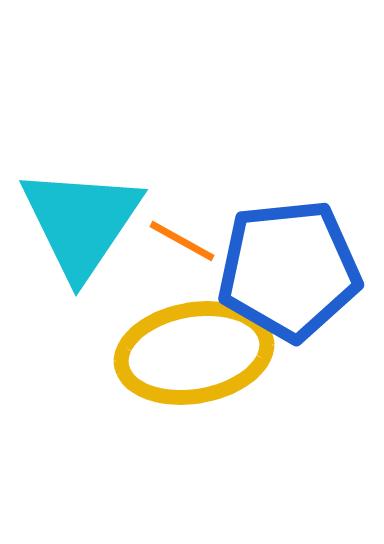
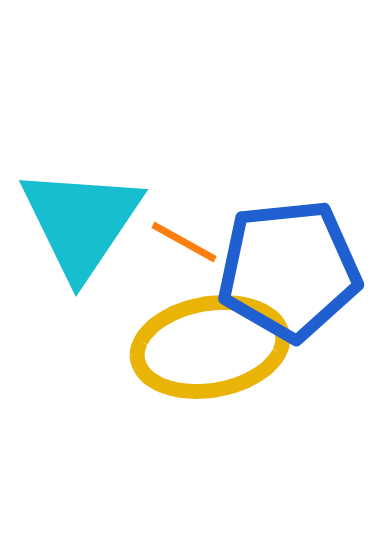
orange line: moved 2 px right, 1 px down
yellow ellipse: moved 16 px right, 6 px up
